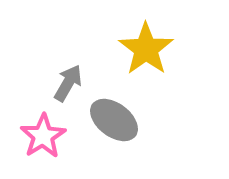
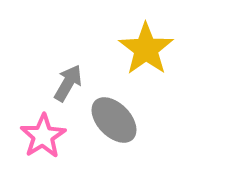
gray ellipse: rotated 9 degrees clockwise
